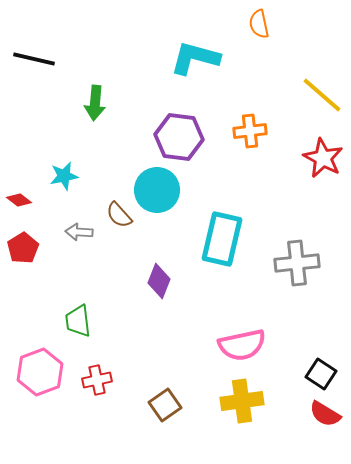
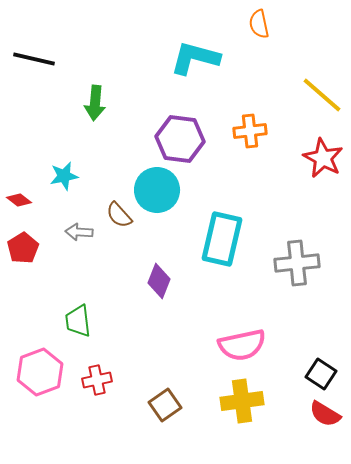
purple hexagon: moved 1 px right, 2 px down
